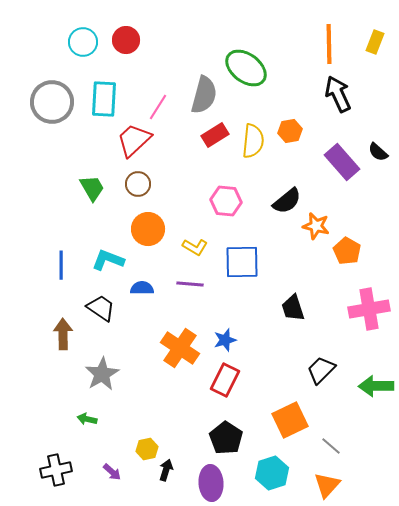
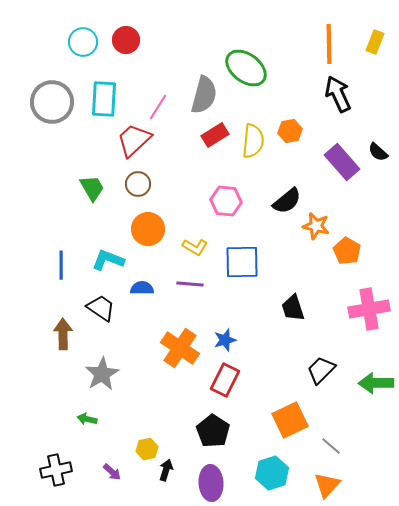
green arrow at (376, 386): moved 3 px up
black pentagon at (226, 438): moved 13 px left, 7 px up
